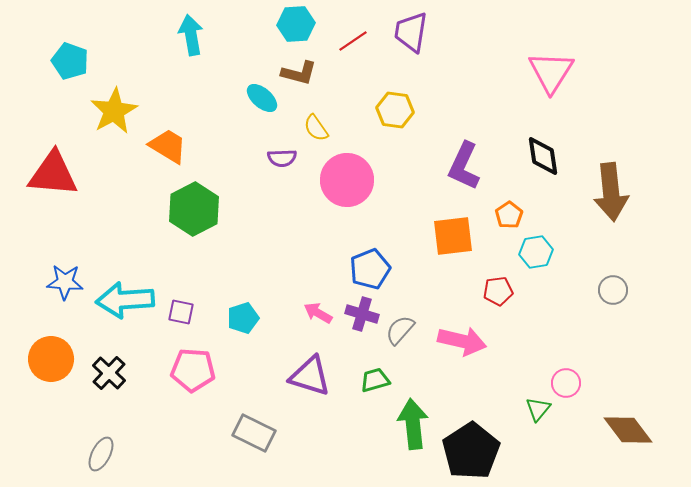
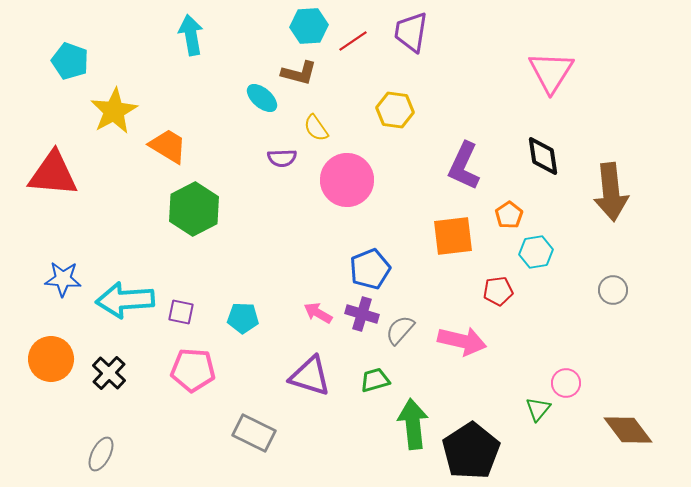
cyan hexagon at (296, 24): moved 13 px right, 2 px down
blue star at (65, 282): moved 2 px left, 3 px up
cyan pentagon at (243, 318): rotated 20 degrees clockwise
